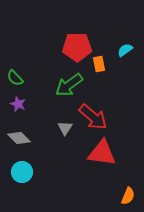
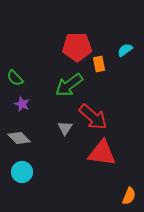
purple star: moved 4 px right
orange semicircle: moved 1 px right
